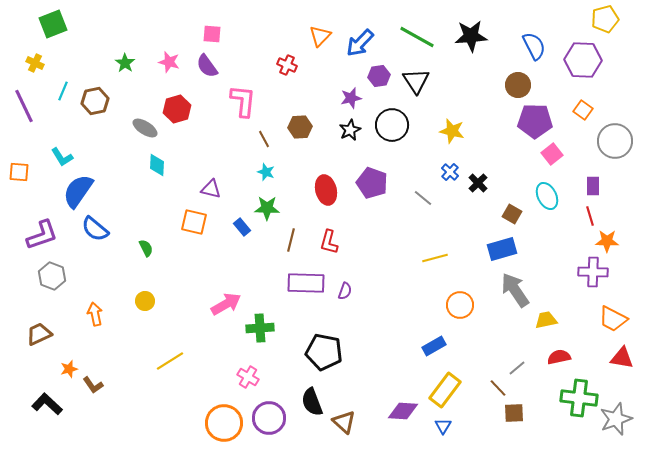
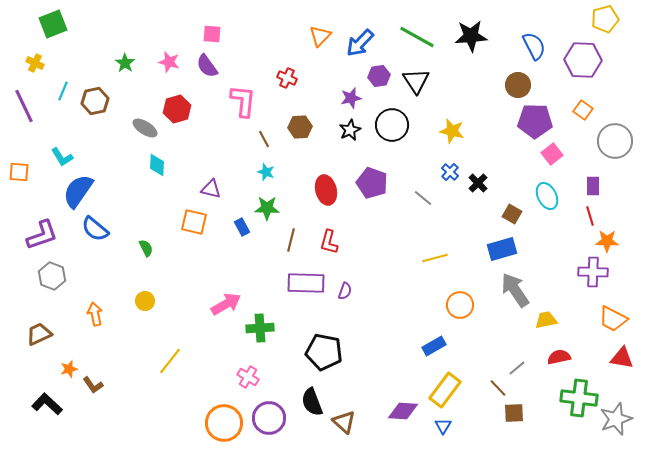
red cross at (287, 65): moved 13 px down
blue rectangle at (242, 227): rotated 12 degrees clockwise
yellow line at (170, 361): rotated 20 degrees counterclockwise
